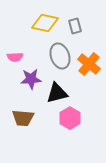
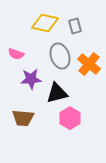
pink semicircle: moved 1 px right, 3 px up; rotated 21 degrees clockwise
